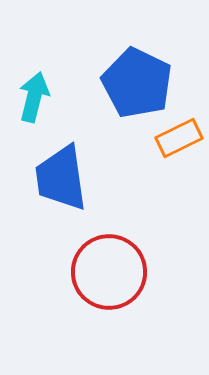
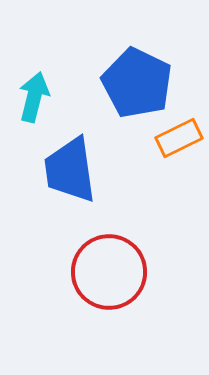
blue trapezoid: moved 9 px right, 8 px up
